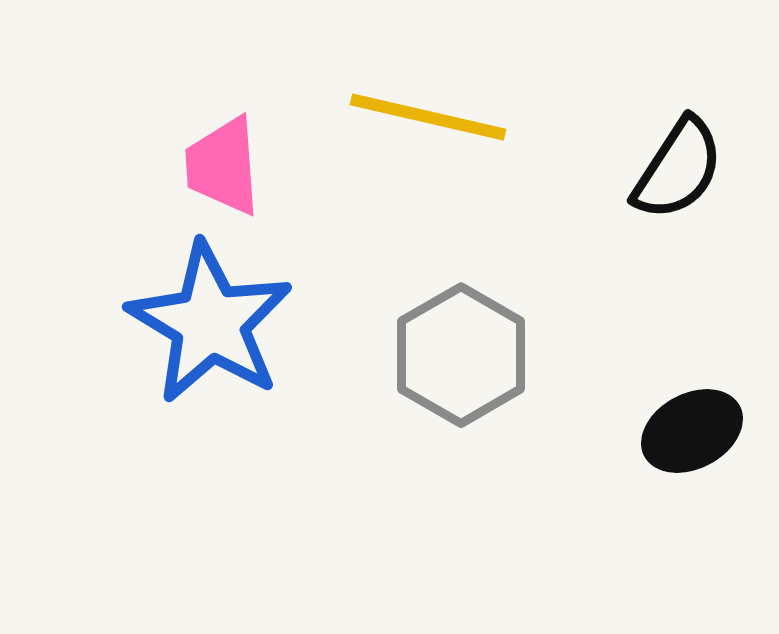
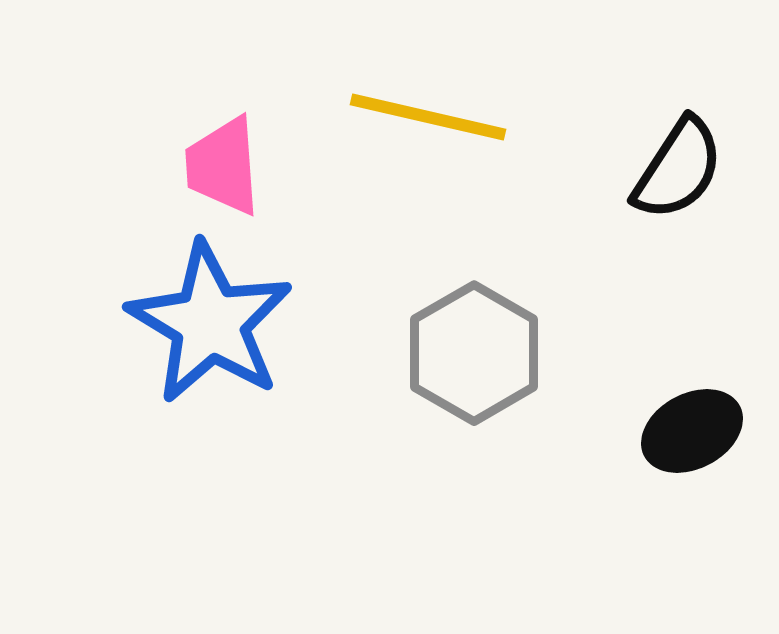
gray hexagon: moved 13 px right, 2 px up
